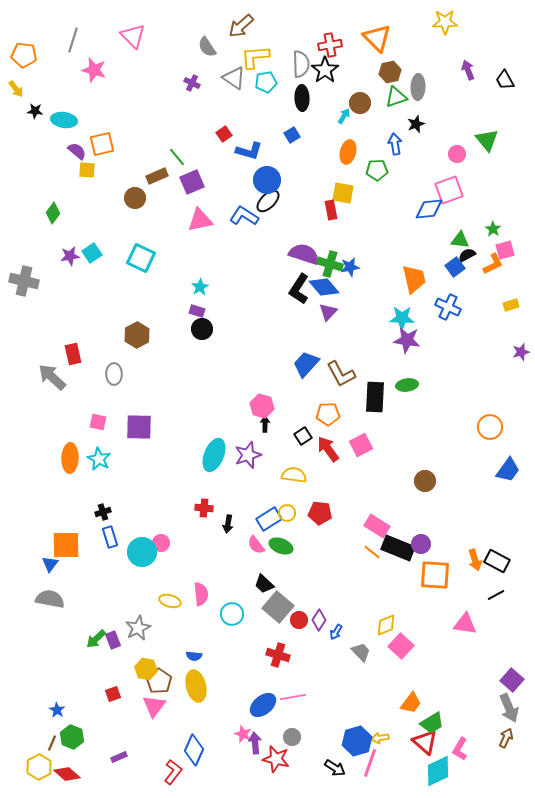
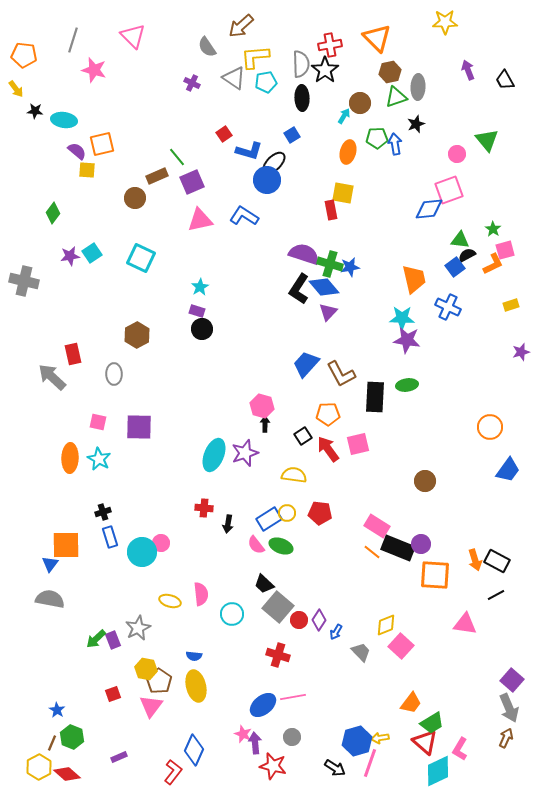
green pentagon at (377, 170): moved 32 px up
black ellipse at (268, 201): moved 6 px right, 38 px up
pink square at (361, 445): moved 3 px left, 1 px up; rotated 15 degrees clockwise
purple star at (248, 455): moved 3 px left, 2 px up
pink triangle at (154, 706): moved 3 px left
red star at (276, 759): moved 3 px left, 7 px down
